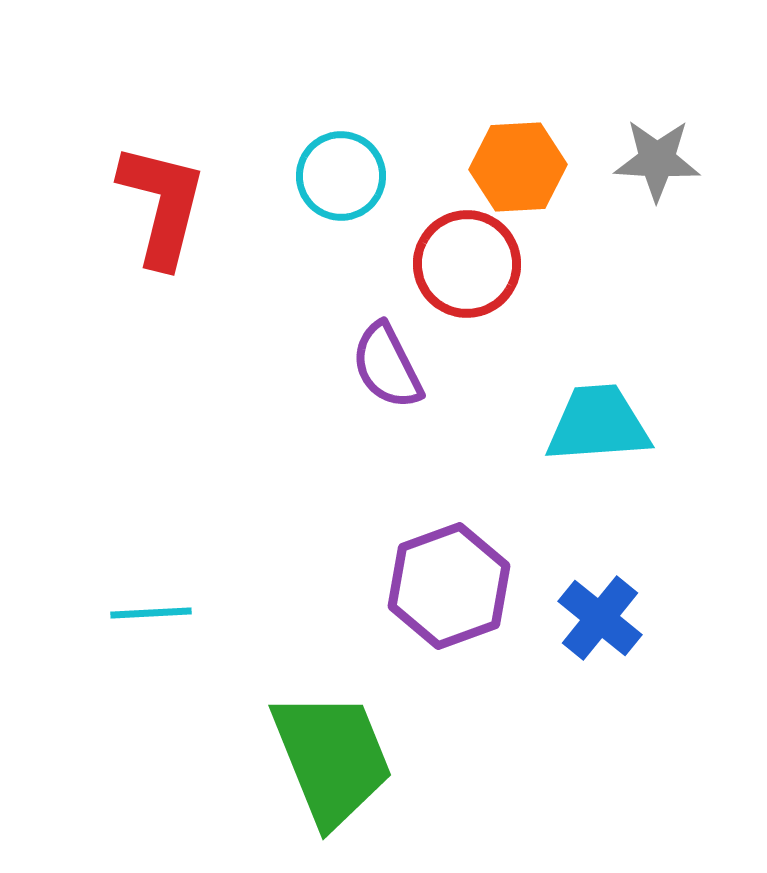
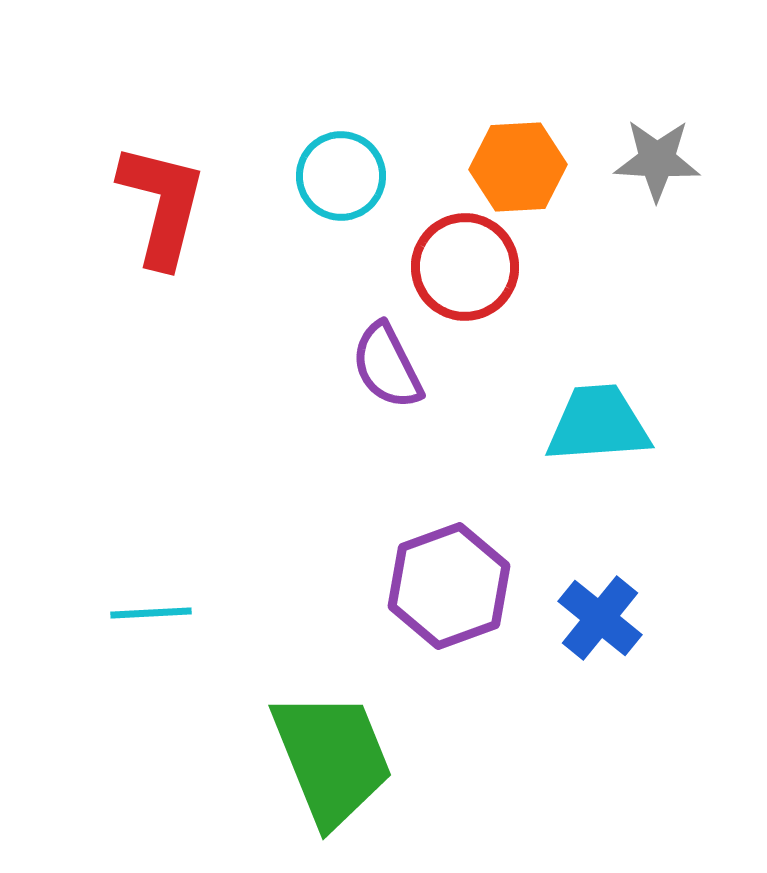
red circle: moved 2 px left, 3 px down
